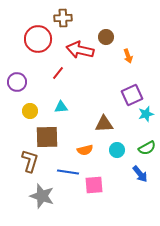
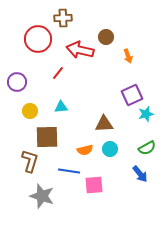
cyan circle: moved 7 px left, 1 px up
blue line: moved 1 px right, 1 px up
